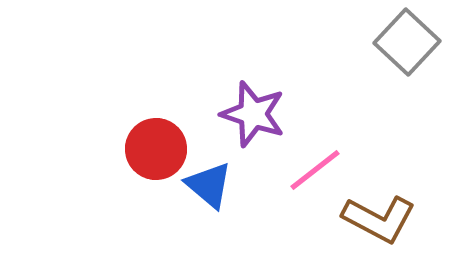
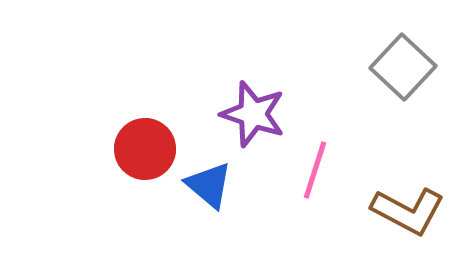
gray square: moved 4 px left, 25 px down
red circle: moved 11 px left
pink line: rotated 34 degrees counterclockwise
brown L-shape: moved 29 px right, 8 px up
